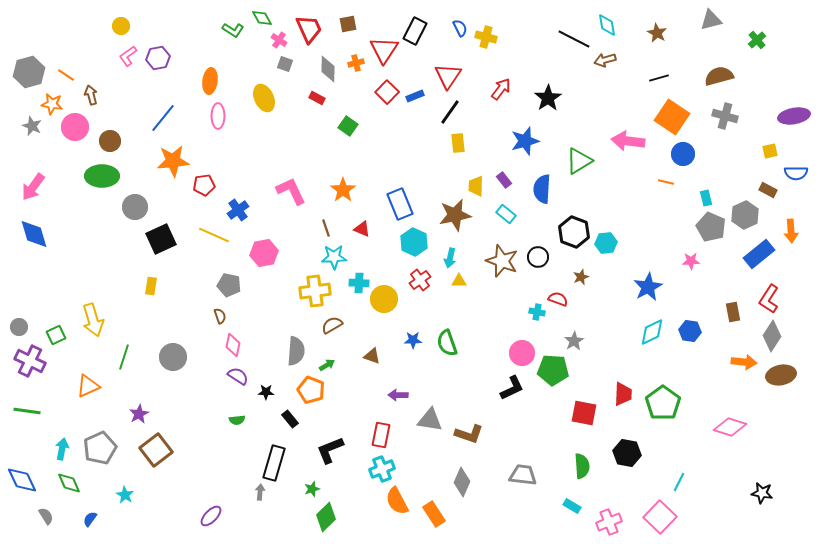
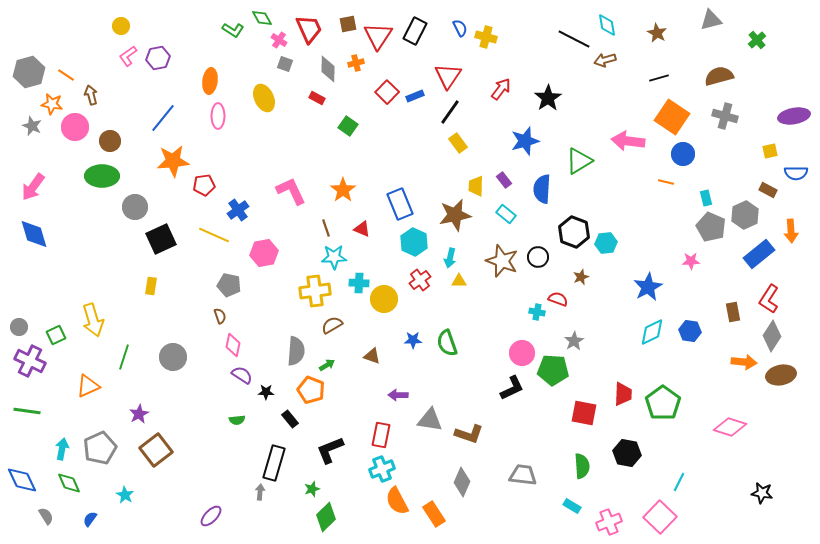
red triangle at (384, 50): moved 6 px left, 14 px up
yellow rectangle at (458, 143): rotated 30 degrees counterclockwise
purple semicircle at (238, 376): moved 4 px right, 1 px up
